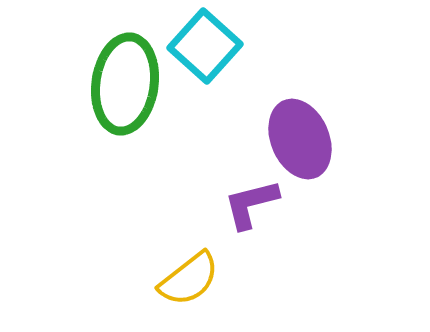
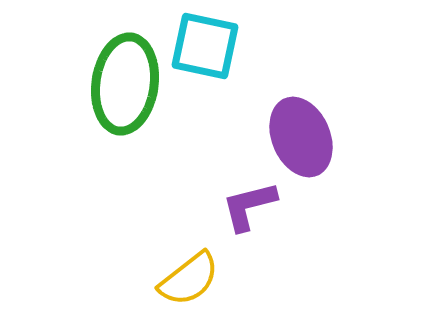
cyan square: rotated 30 degrees counterclockwise
purple ellipse: moved 1 px right, 2 px up
purple L-shape: moved 2 px left, 2 px down
